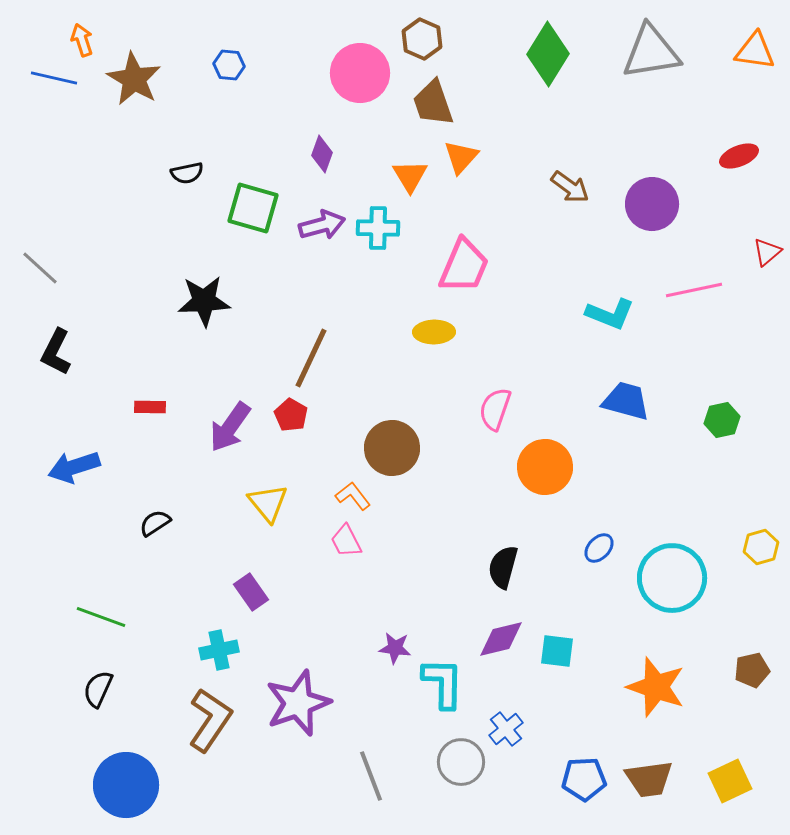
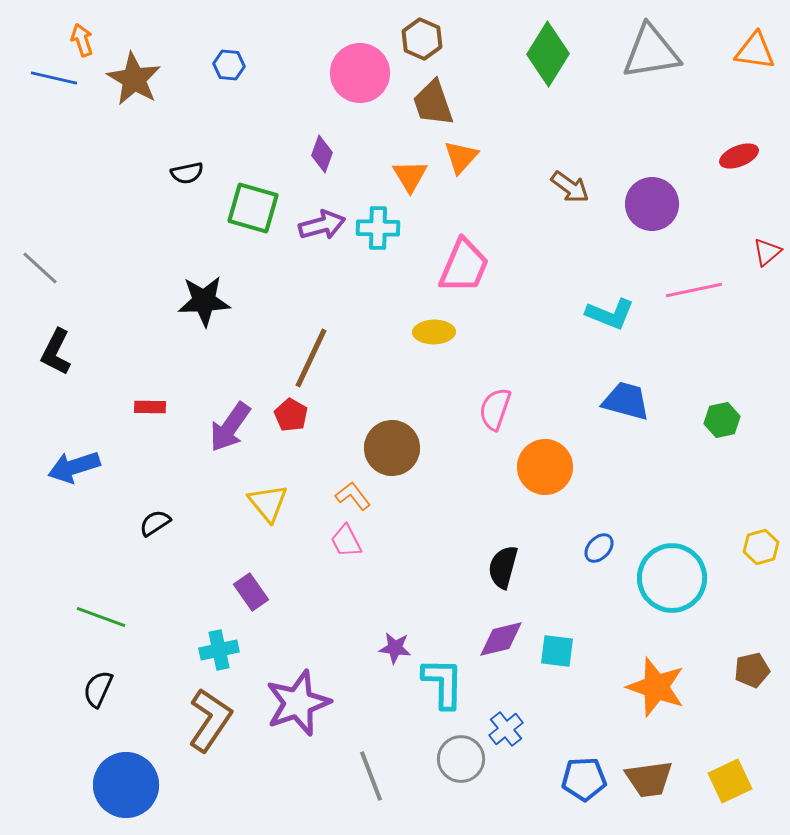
gray circle at (461, 762): moved 3 px up
